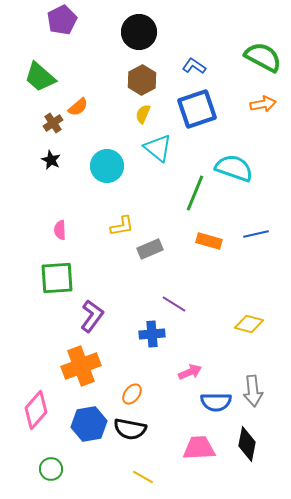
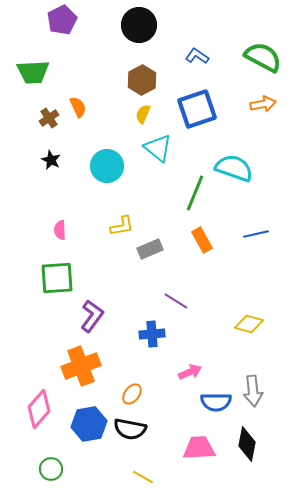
black circle: moved 7 px up
blue L-shape: moved 3 px right, 10 px up
green trapezoid: moved 7 px left, 5 px up; rotated 44 degrees counterclockwise
orange semicircle: rotated 75 degrees counterclockwise
brown cross: moved 4 px left, 5 px up
orange rectangle: moved 7 px left, 1 px up; rotated 45 degrees clockwise
purple line: moved 2 px right, 3 px up
pink diamond: moved 3 px right, 1 px up
